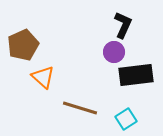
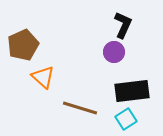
black rectangle: moved 4 px left, 16 px down
